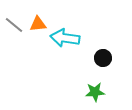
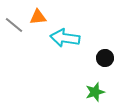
orange triangle: moved 7 px up
black circle: moved 2 px right
green star: rotated 12 degrees counterclockwise
